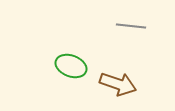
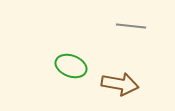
brown arrow: moved 2 px right; rotated 9 degrees counterclockwise
